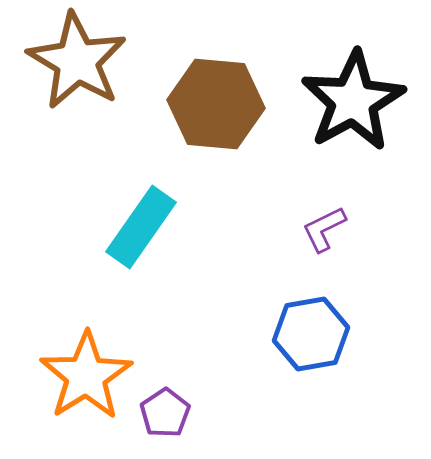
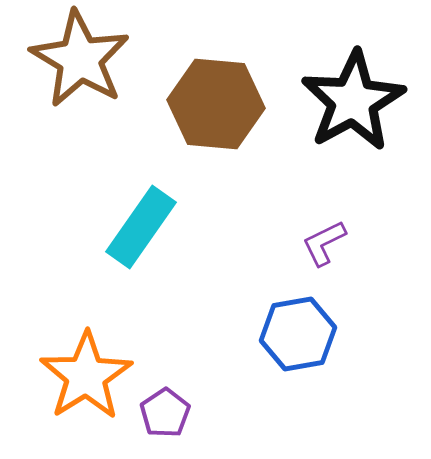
brown star: moved 3 px right, 2 px up
purple L-shape: moved 14 px down
blue hexagon: moved 13 px left
